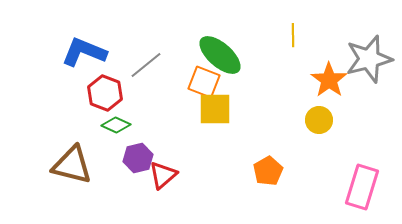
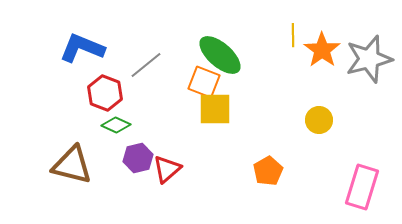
blue L-shape: moved 2 px left, 4 px up
orange star: moved 7 px left, 30 px up
red triangle: moved 4 px right, 6 px up
